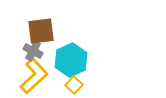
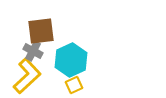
yellow L-shape: moved 7 px left
yellow square: rotated 24 degrees clockwise
